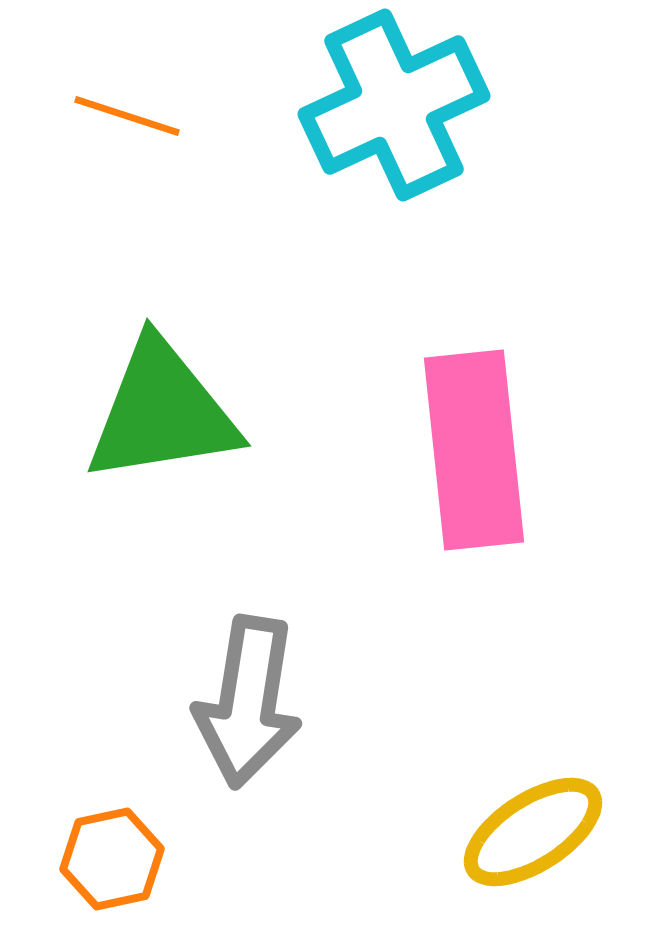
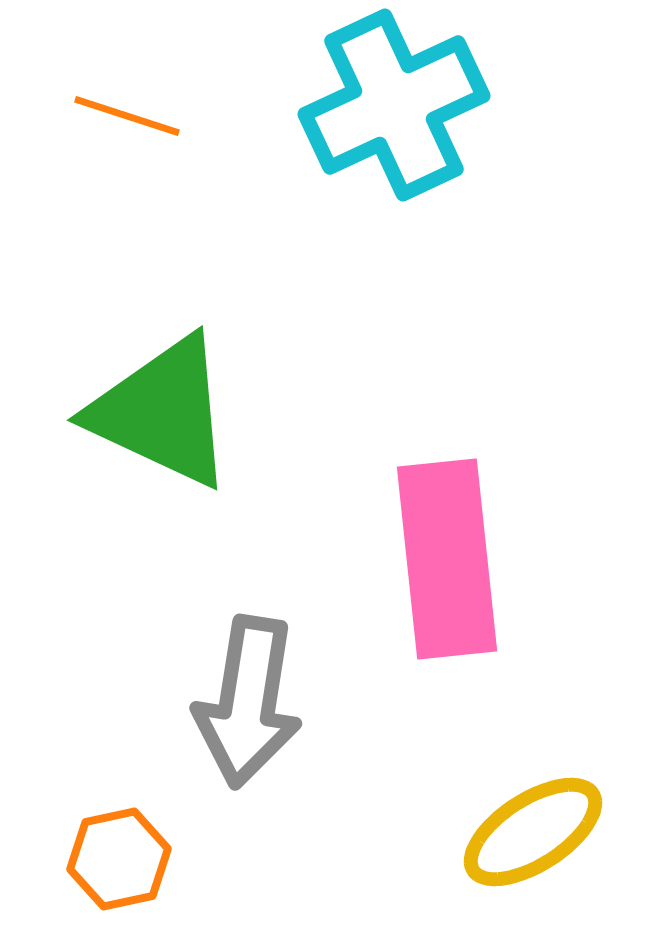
green triangle: rotated 34 degrees clockwise
pink rectangle: moved 27 px left, 109 px down
orange hexagon: moved 7 px right
